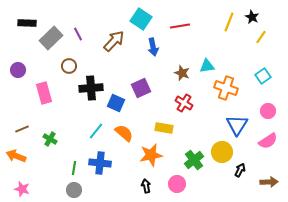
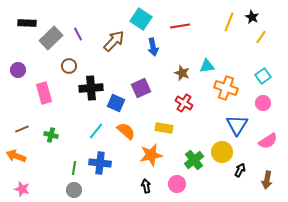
pink circle at (268, 111): moved 5 px left, 8 px up
orange semicircle at (124, 133): moved 2 px right, 2 px up
green cross at (50, 139): moved 1 px right, 4 px up; rotated 16 degrees counterclockwise
brown arrow at (269, 182): moved 2 px left, 2 px up; rotated 102 degrees clockwise
